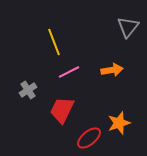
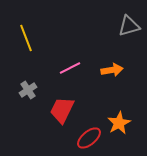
gray triangle: moved 1 px right, 1 px up; rotated 35 degrees clockwise
yellow line: moved 28 px left, 4 px up
pink line: moved 1 px right, 4 px up
orange star: rotated 10 degrees counterclockwise
